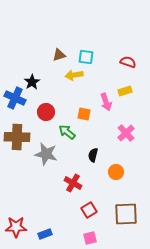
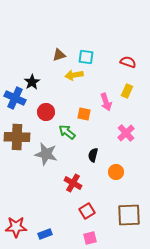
yellow rectangle: moved 2 px right; rotated 48 degrees counterclockwise
red square: moved 2 px left, 1 px down
brown square: moved 3 px right, 1 px down
